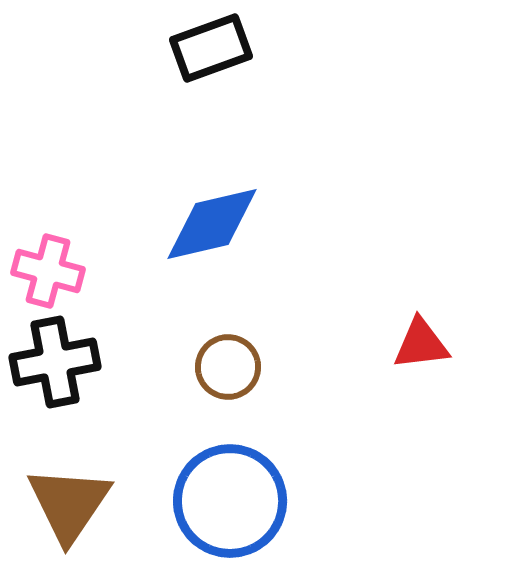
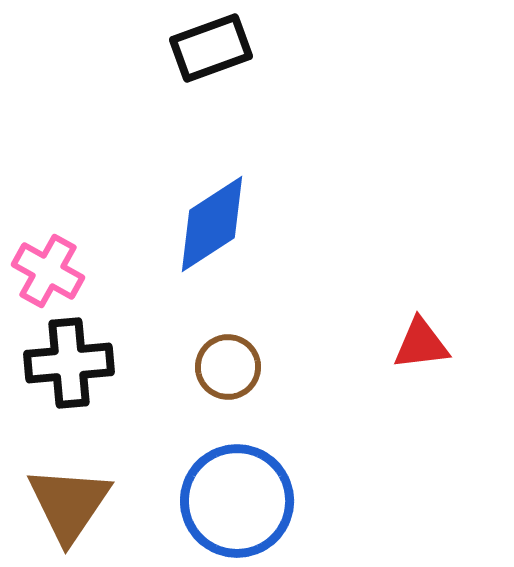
blue diamond: rotated 20 degrees counterclockwise
pink cross: rotated 14 degrees clockwise
black cross: moved 14 px right, 1 px down; rotated 6 degrees clockwise
blue circle: moved 7 px right
